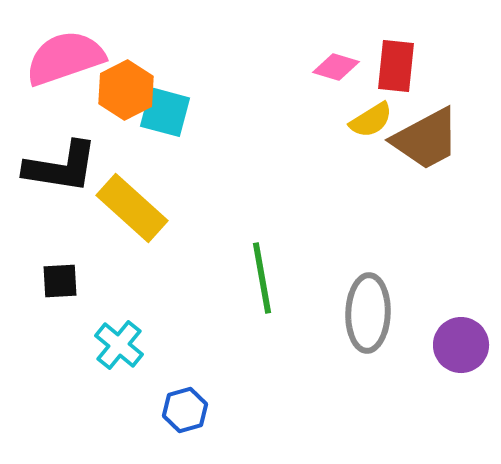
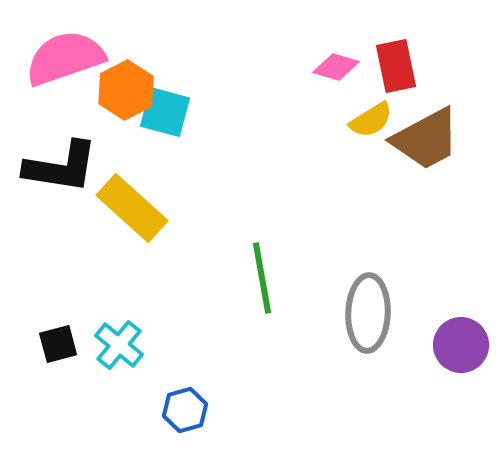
red rectangle: rotated 18 degrees counterclockwise
black square: moved 2 px left, 63 px down; rotated 12 degrees counterclockwise
